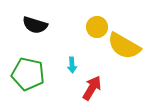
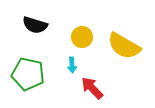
yellow circle: moved 15 px left, 10 px down
red arrow: rotated 75 degrees counterclockwise
